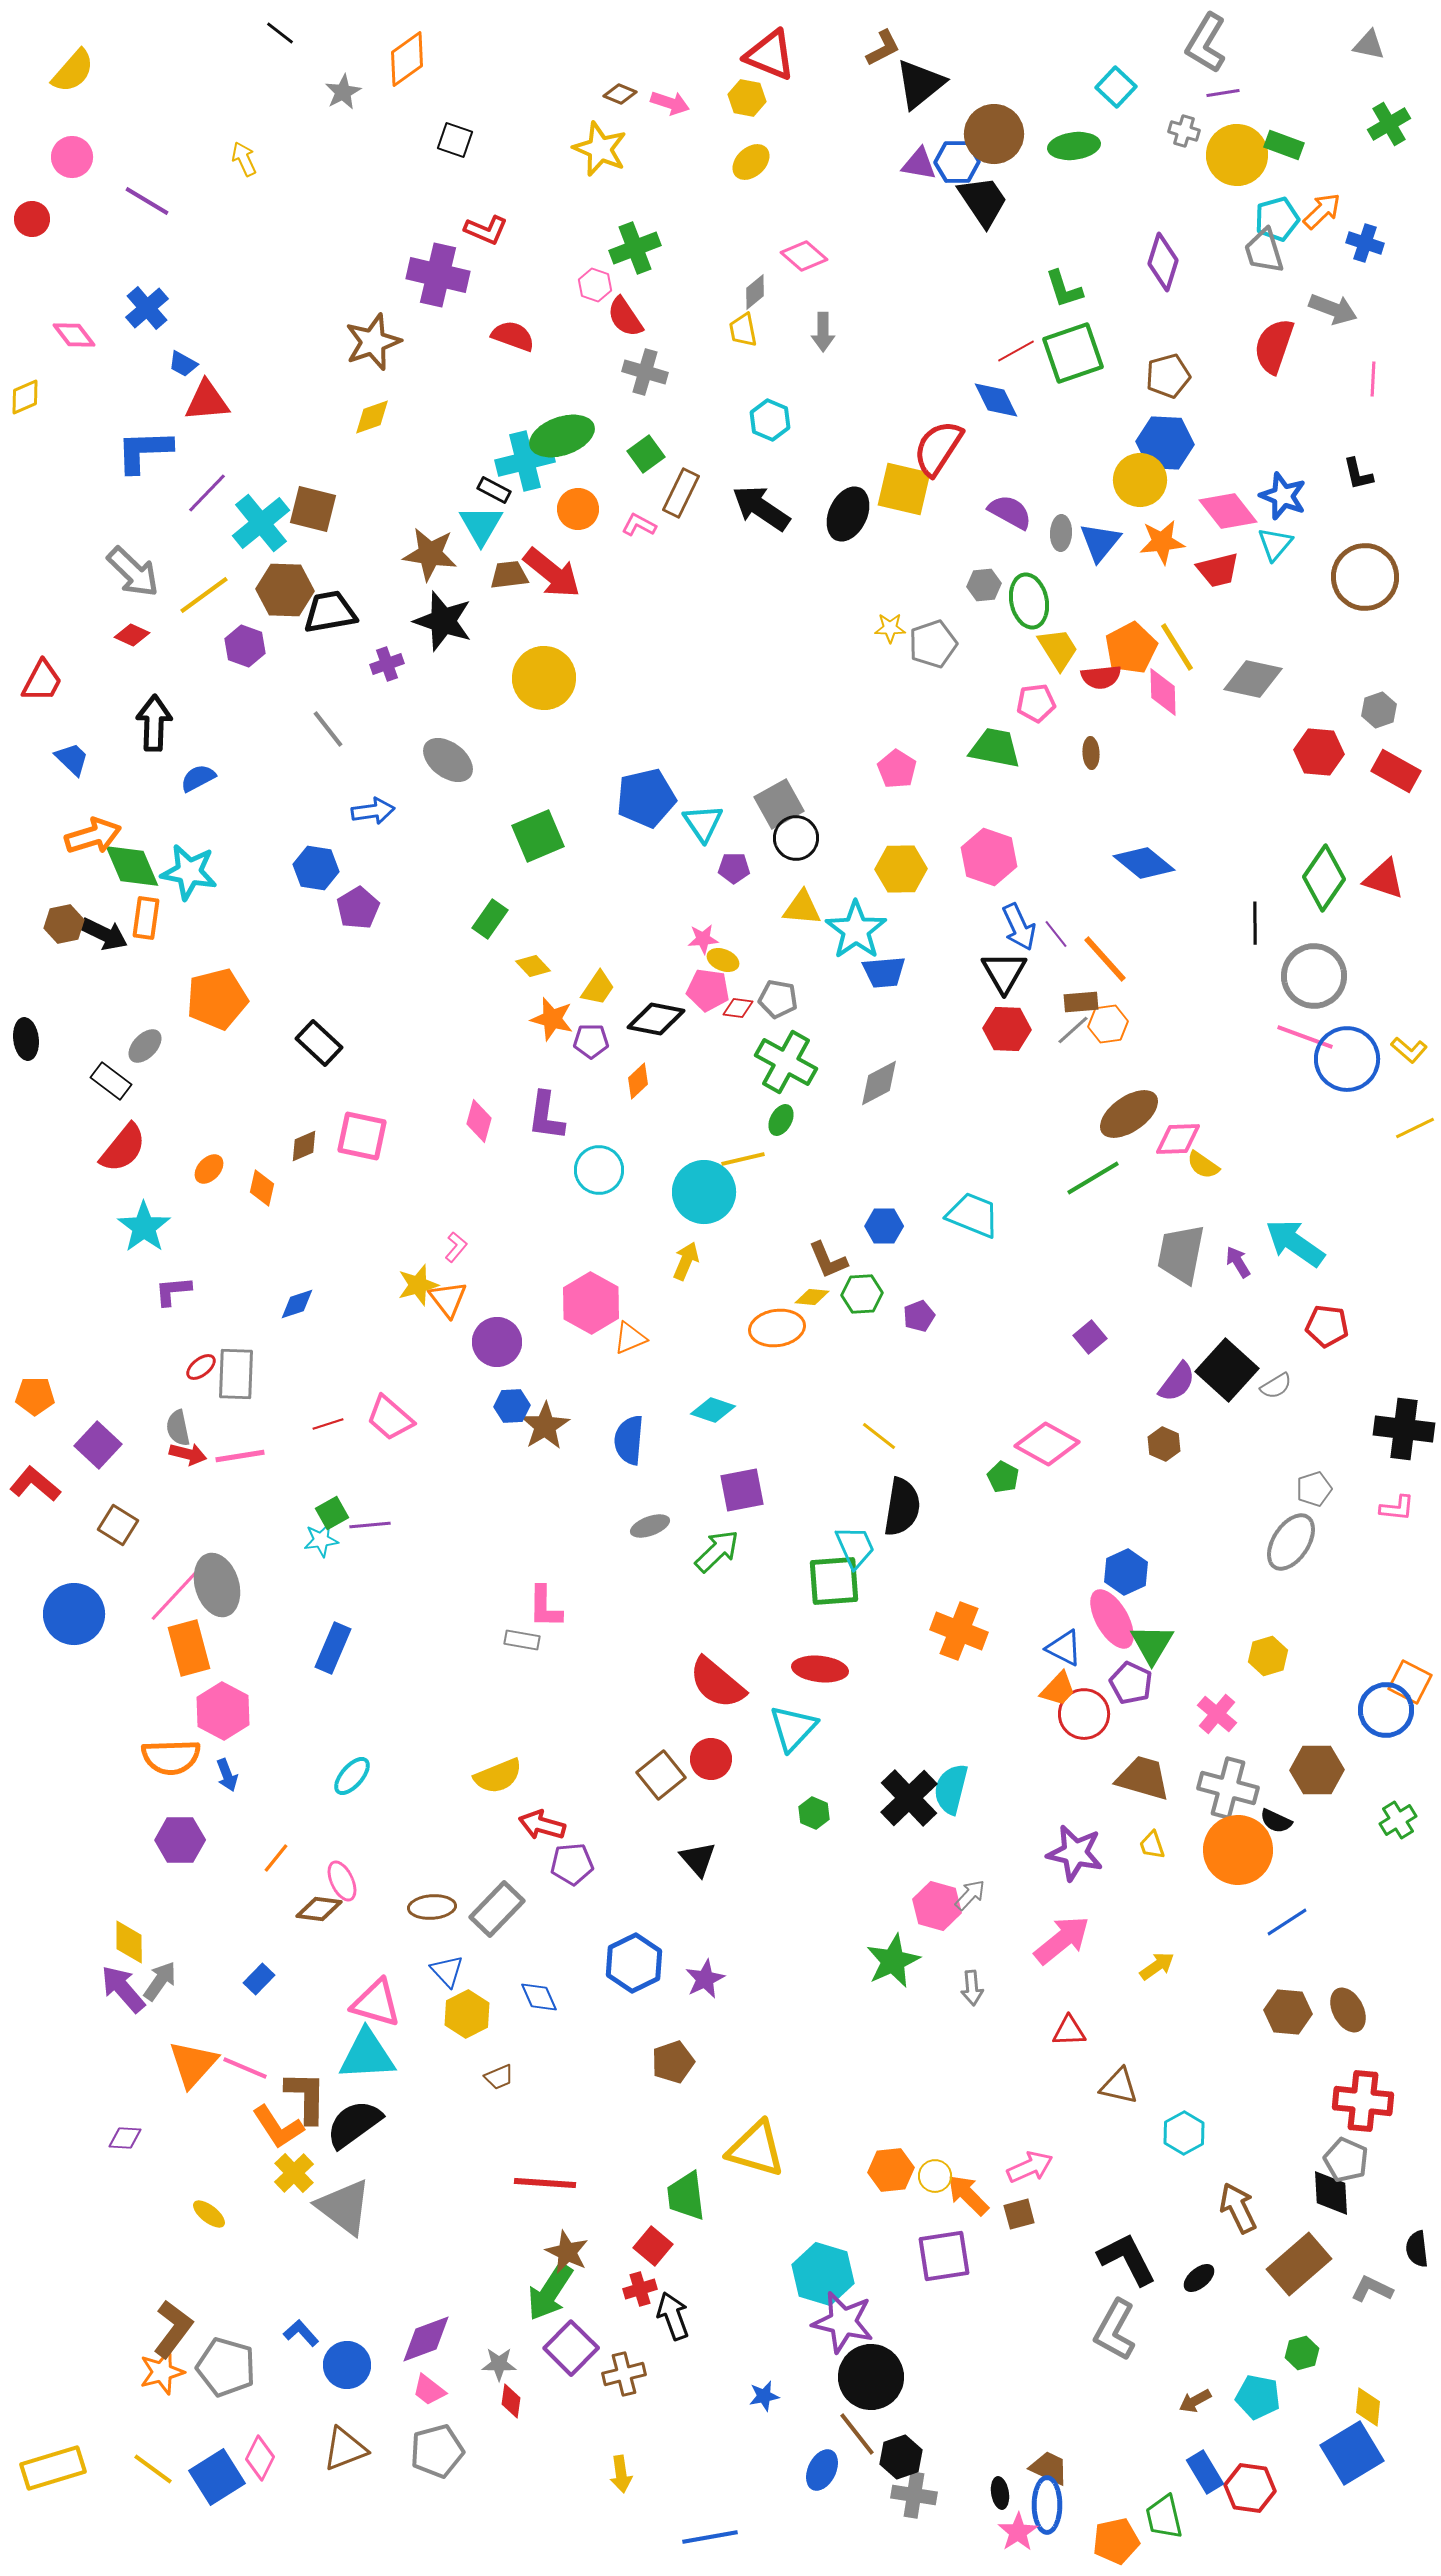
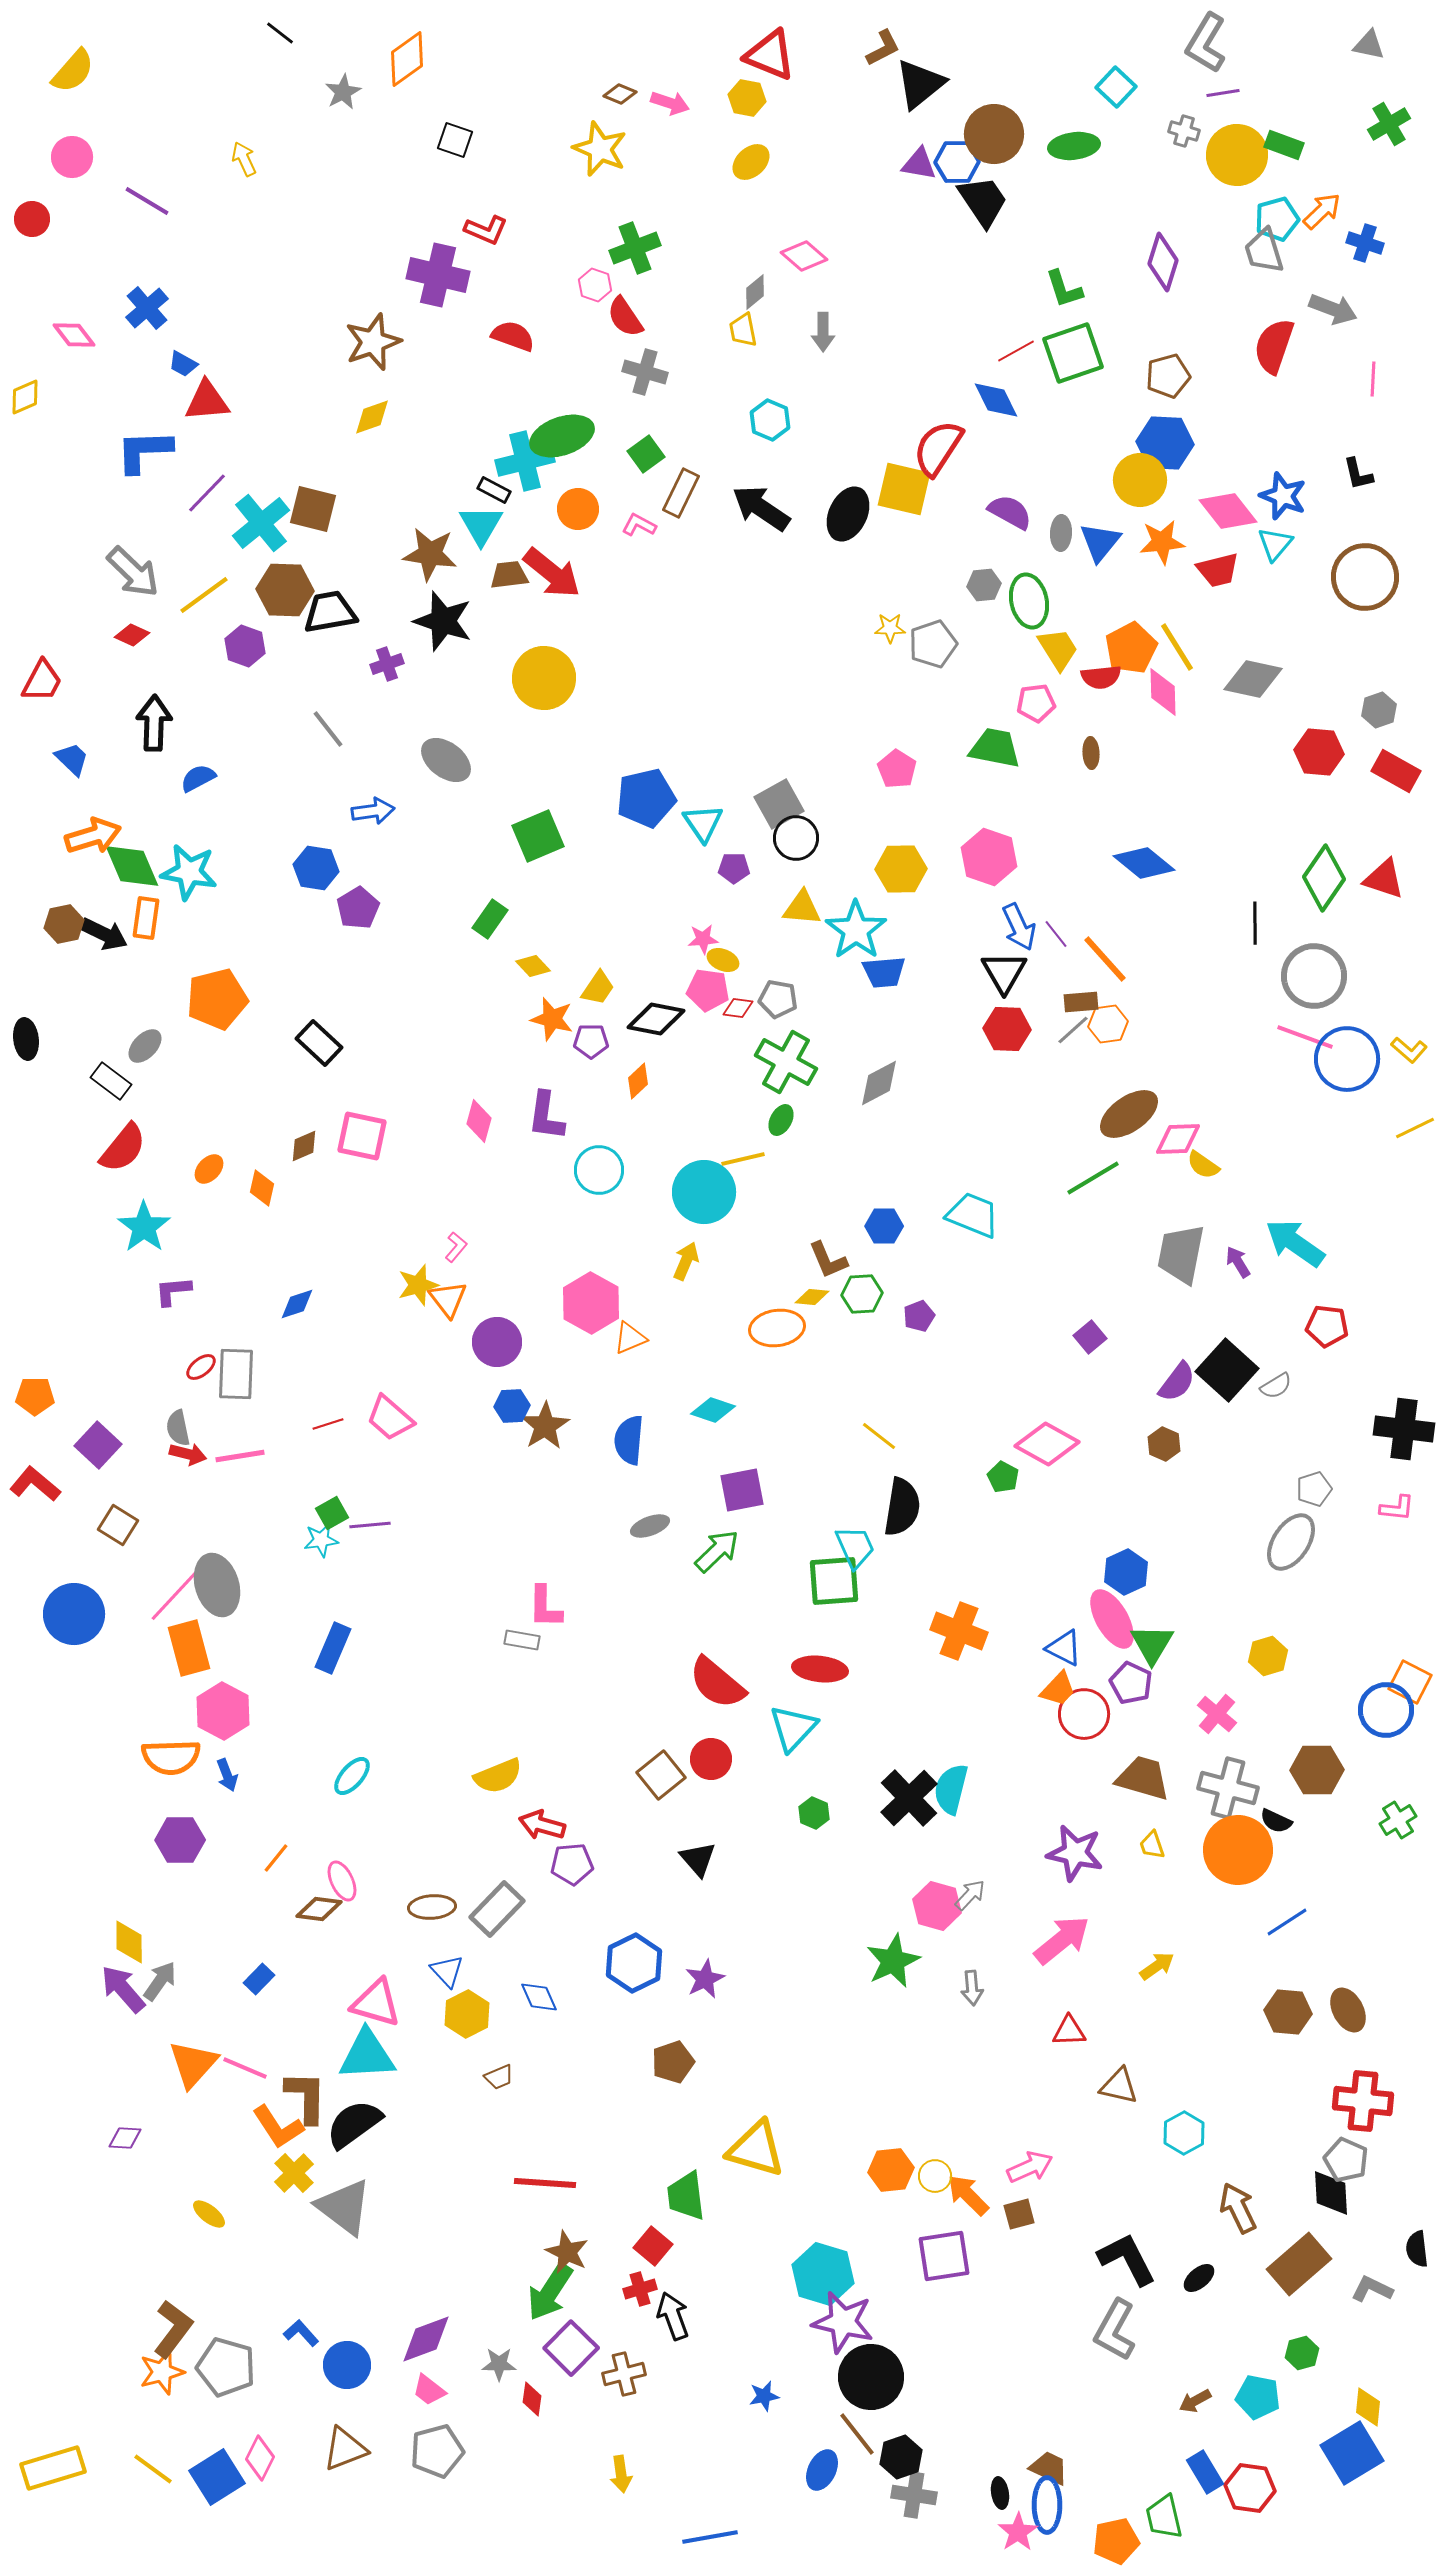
gray ellipse at (448, 760): moved 2 px left
red diamond at (511, 2401): moved 21 px right, 2 px up
